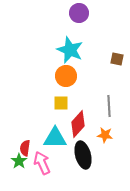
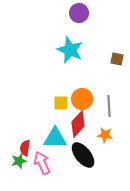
orange circle: moved 16 px right, 23 px down
black ellipse: rotated 24 degrees counterclockwise
green star: rotated 21 degrees clockwise
